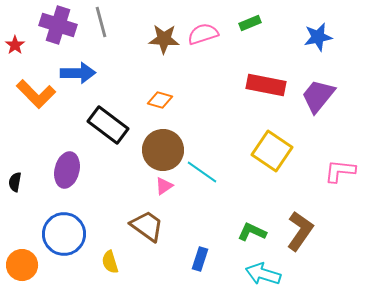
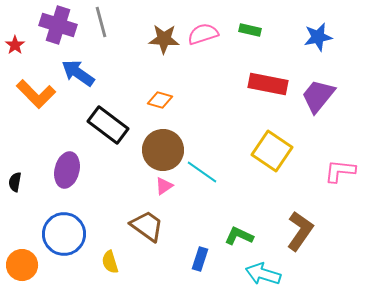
green rectangle: moved 7 px down; rotated 35 degrees clockwise
blue arrow: rotated 144 degrees counterclockwise
red rectangle: moved 2 px right, 1 px up
green L-shape: moved 13 px left, 4 px down
